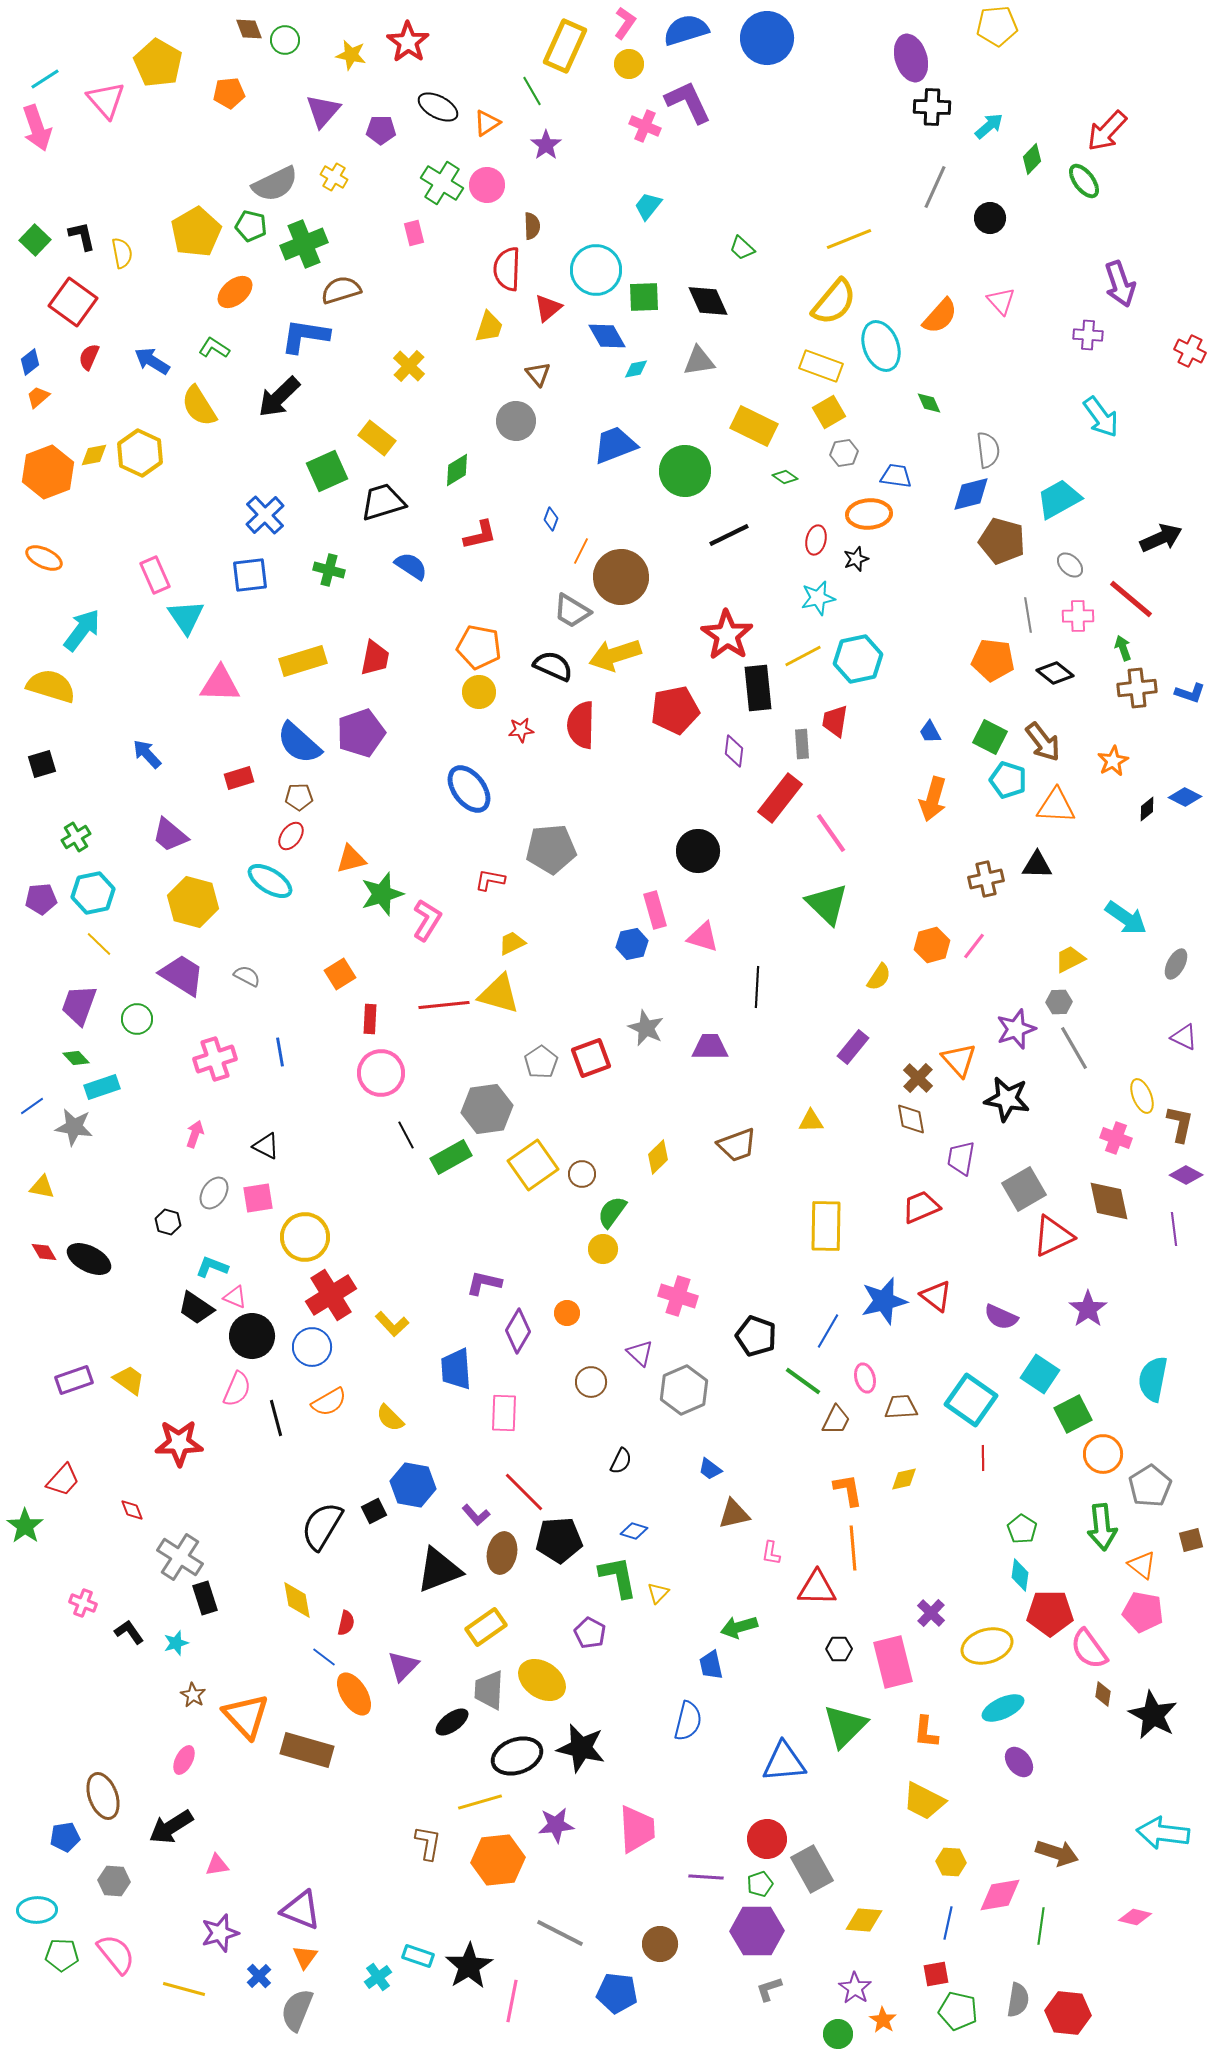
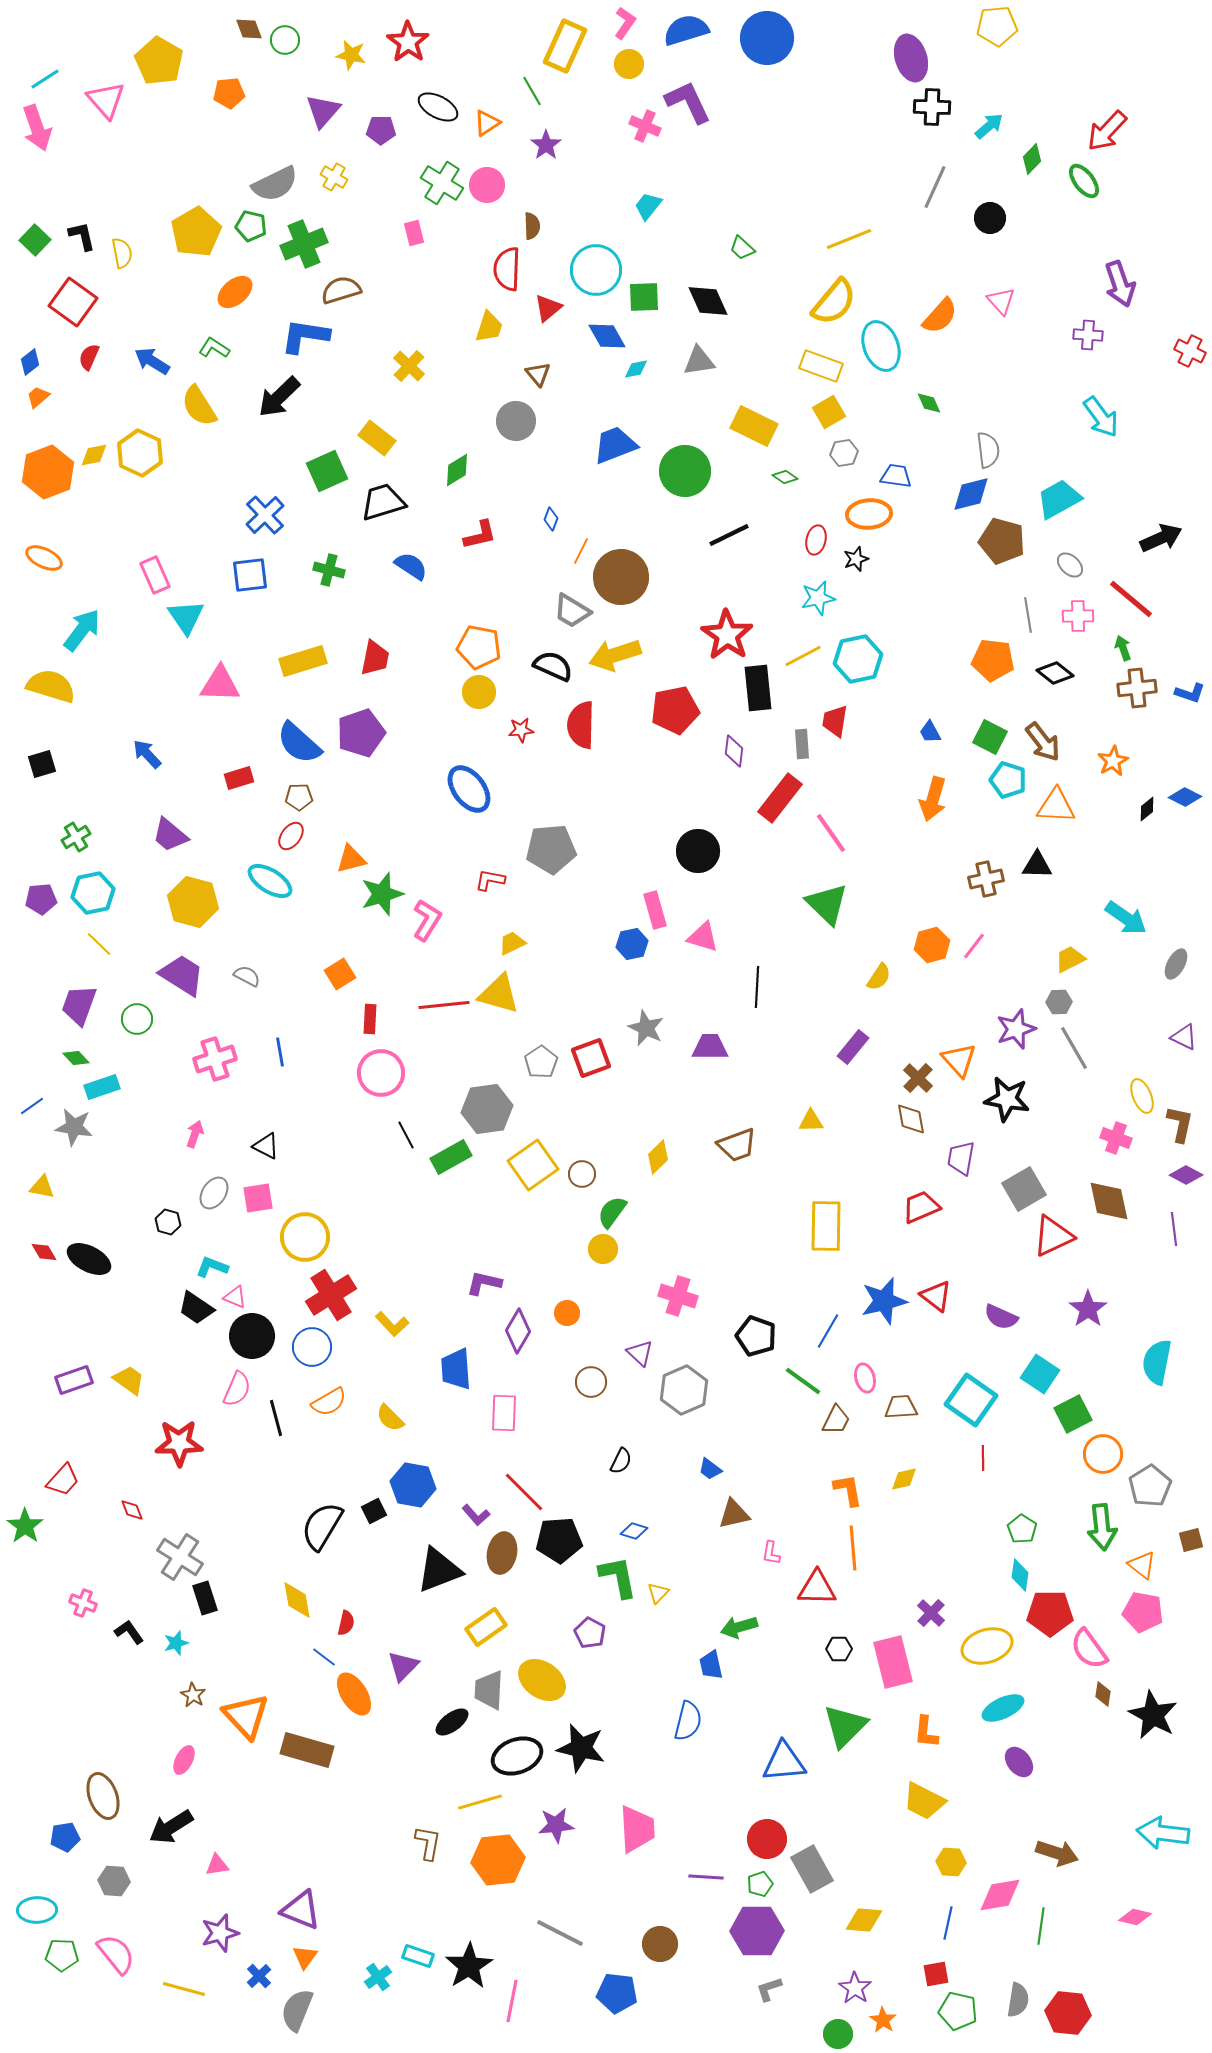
yellow pentagon at (158, 63): moved 1 px right, 2 px up
cyan semicircle at (1153, 1379): moved 4 px right, 17 px up
